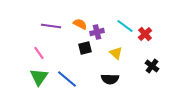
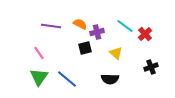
black cross: moved 1 px left, 1 px down; rotated 32 degrees clockwise
